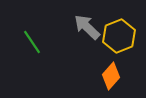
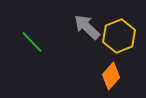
green line: rotated 10 degrees counterclockwise
